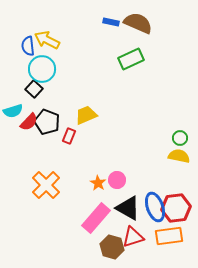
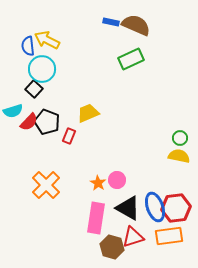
brown semicircle: moved 2 px left, 2 px down
yellow trapezoid: moved 2 px right, 2 px up
pink rectangle: rotated 32 degrees counterclockwise
